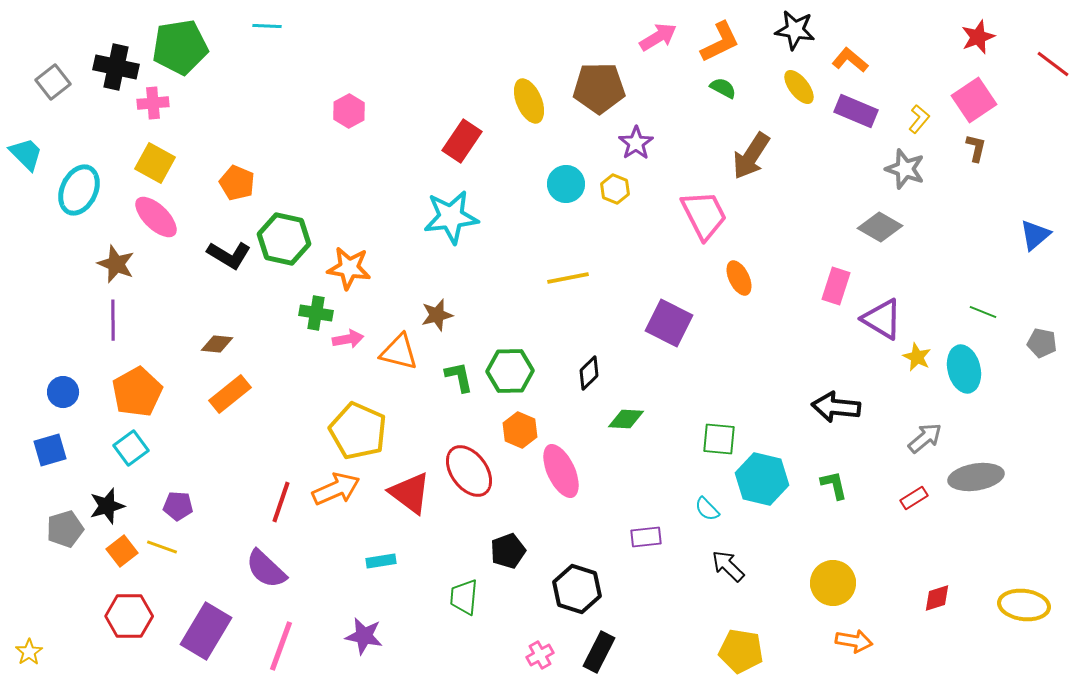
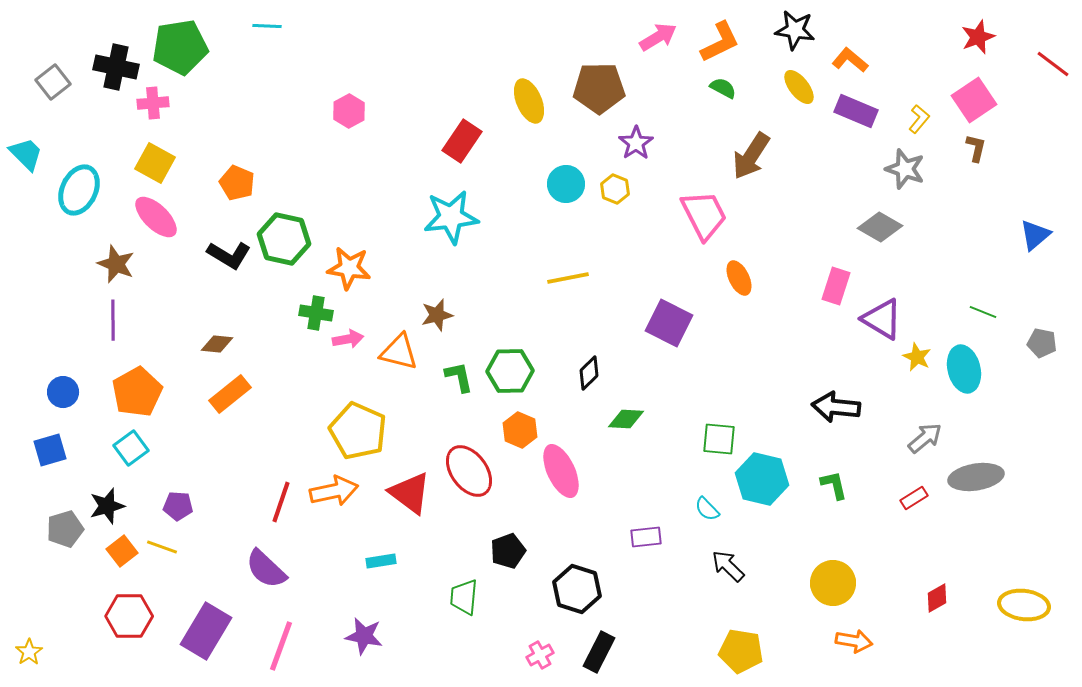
orange arrow at (336, 489): moved 2 px left, 2 px down; rotated 12 degrees clockwise
red diamond at (937, 598): rotated 12 degrees counterclockwise
